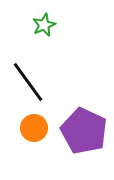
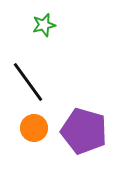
green star: rotated 10 degrees clockwise
purple pentagon: rotated 9 degrees counterclockwise
